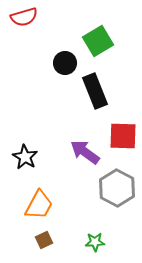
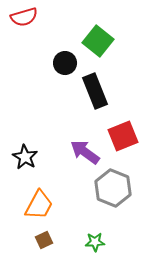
green square: rotated 20 degrees counterclockwise
red square: rotated 24 degrees counterclockwise
gray hexagon: moved 4 px left; rotated 6 degrees counterclockwise
